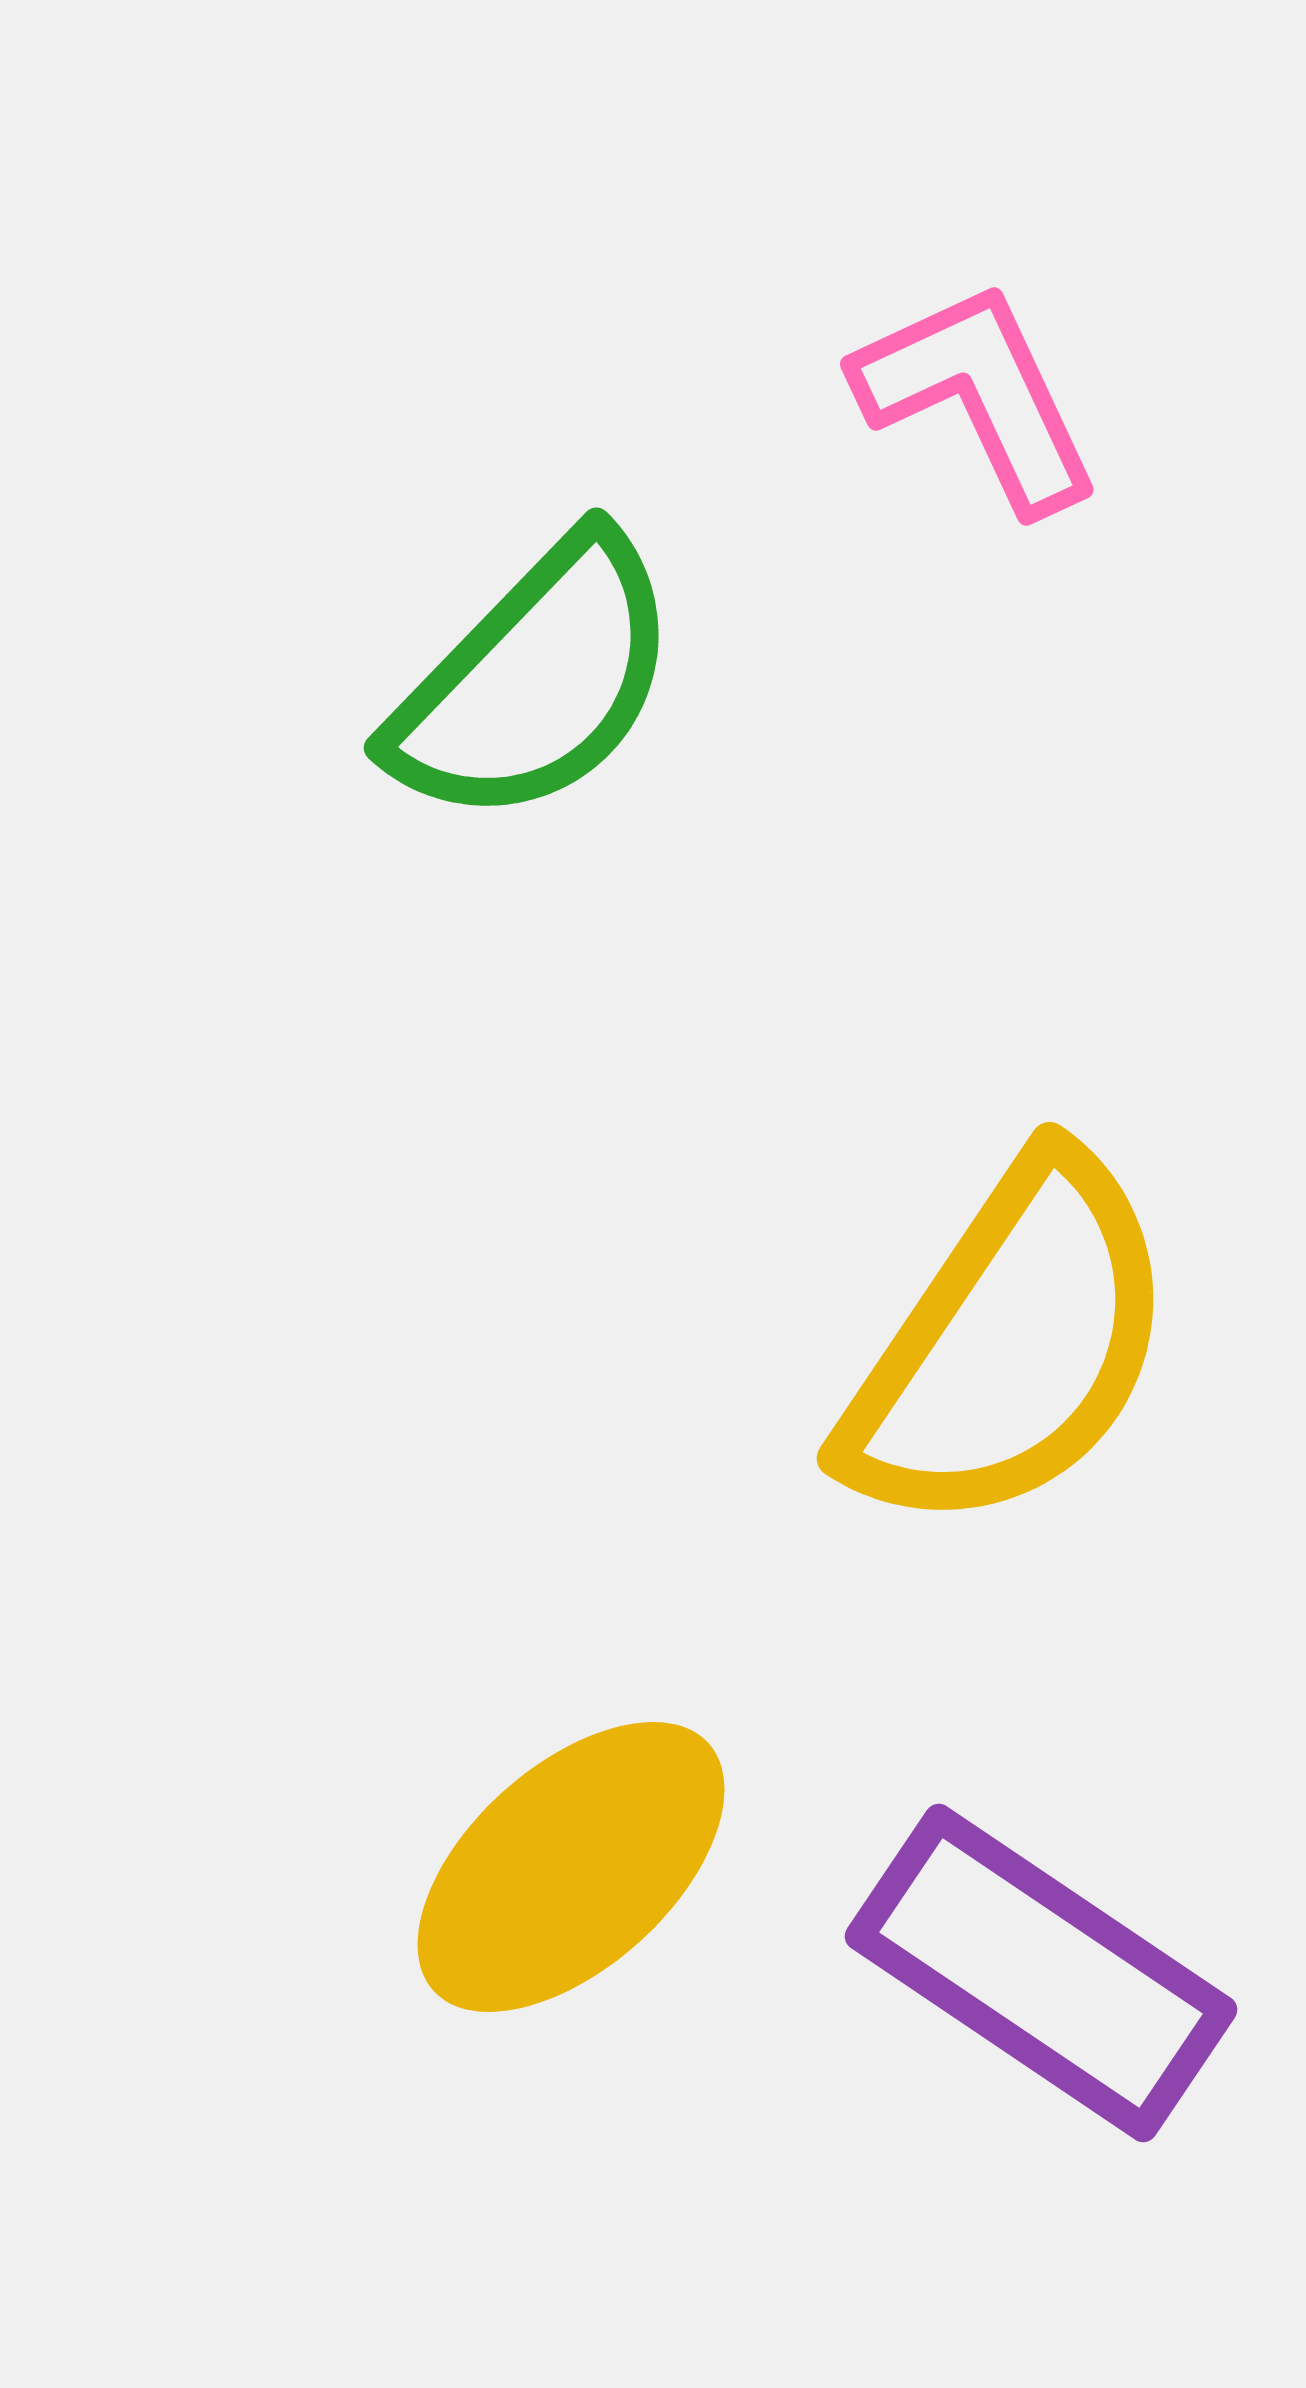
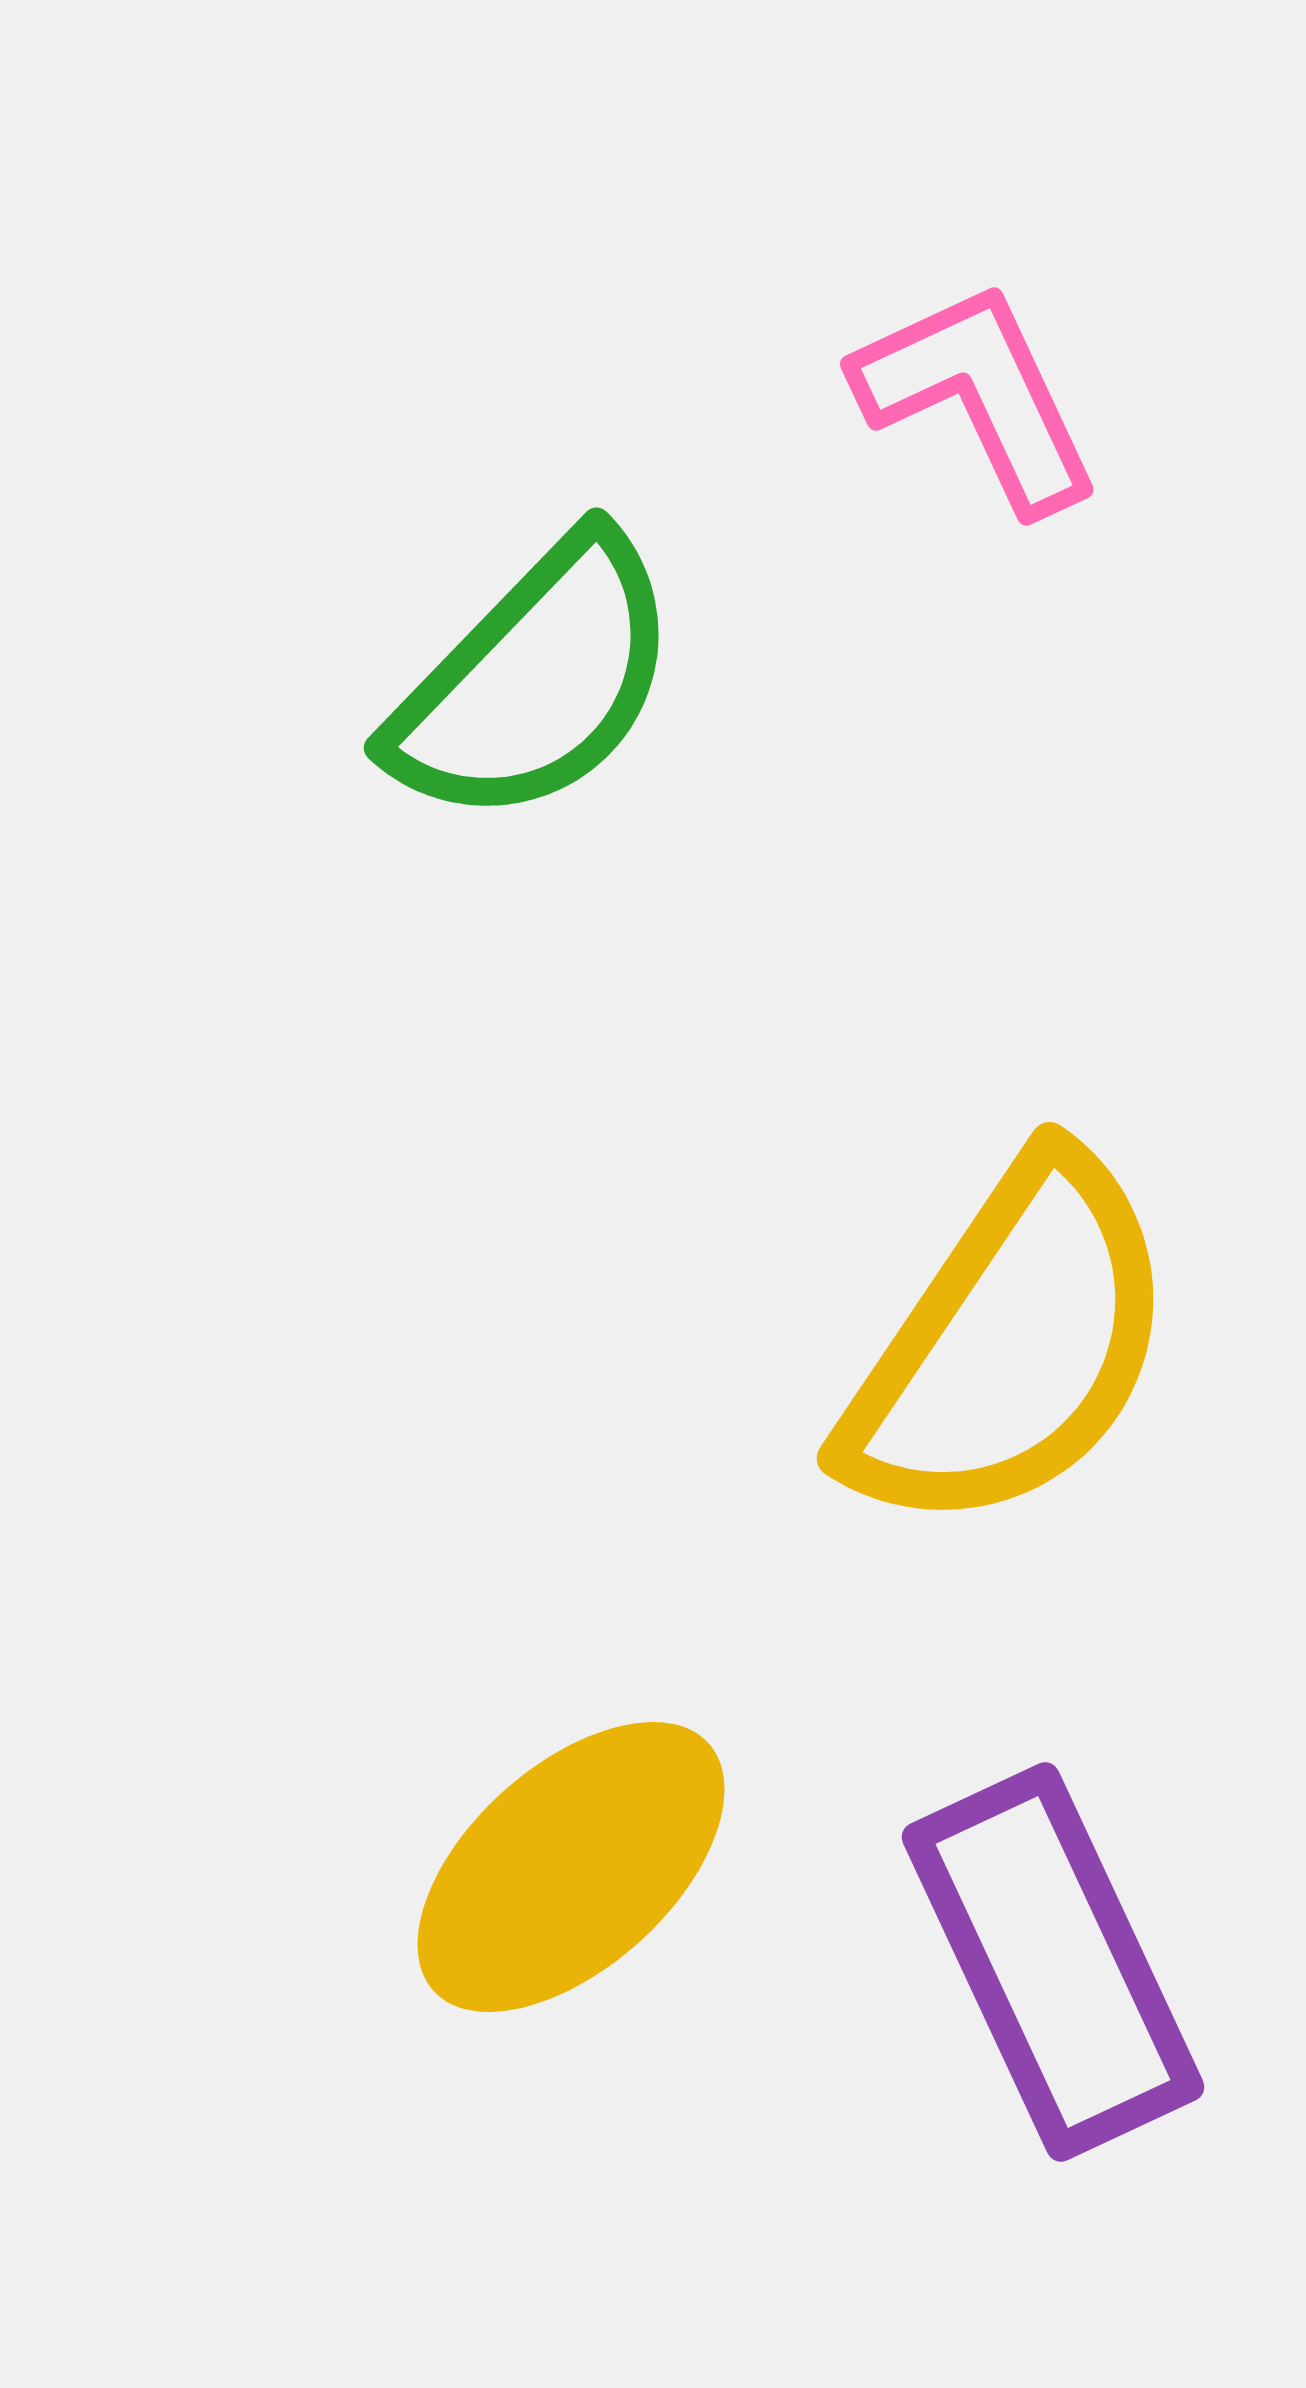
purple rectangle: moved 12 px right, 11 px up; rotated 31 degrees clockwise
